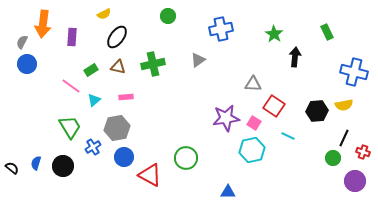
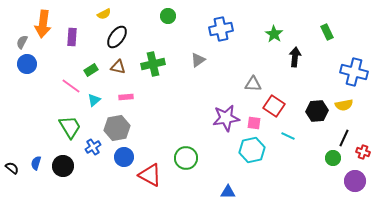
pink square at (254, 123): rotated 24 degrees counterclockwise
